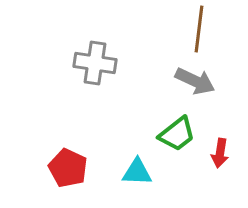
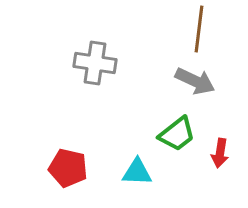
red pentagon: rotated 12 degrees counterclockwise
